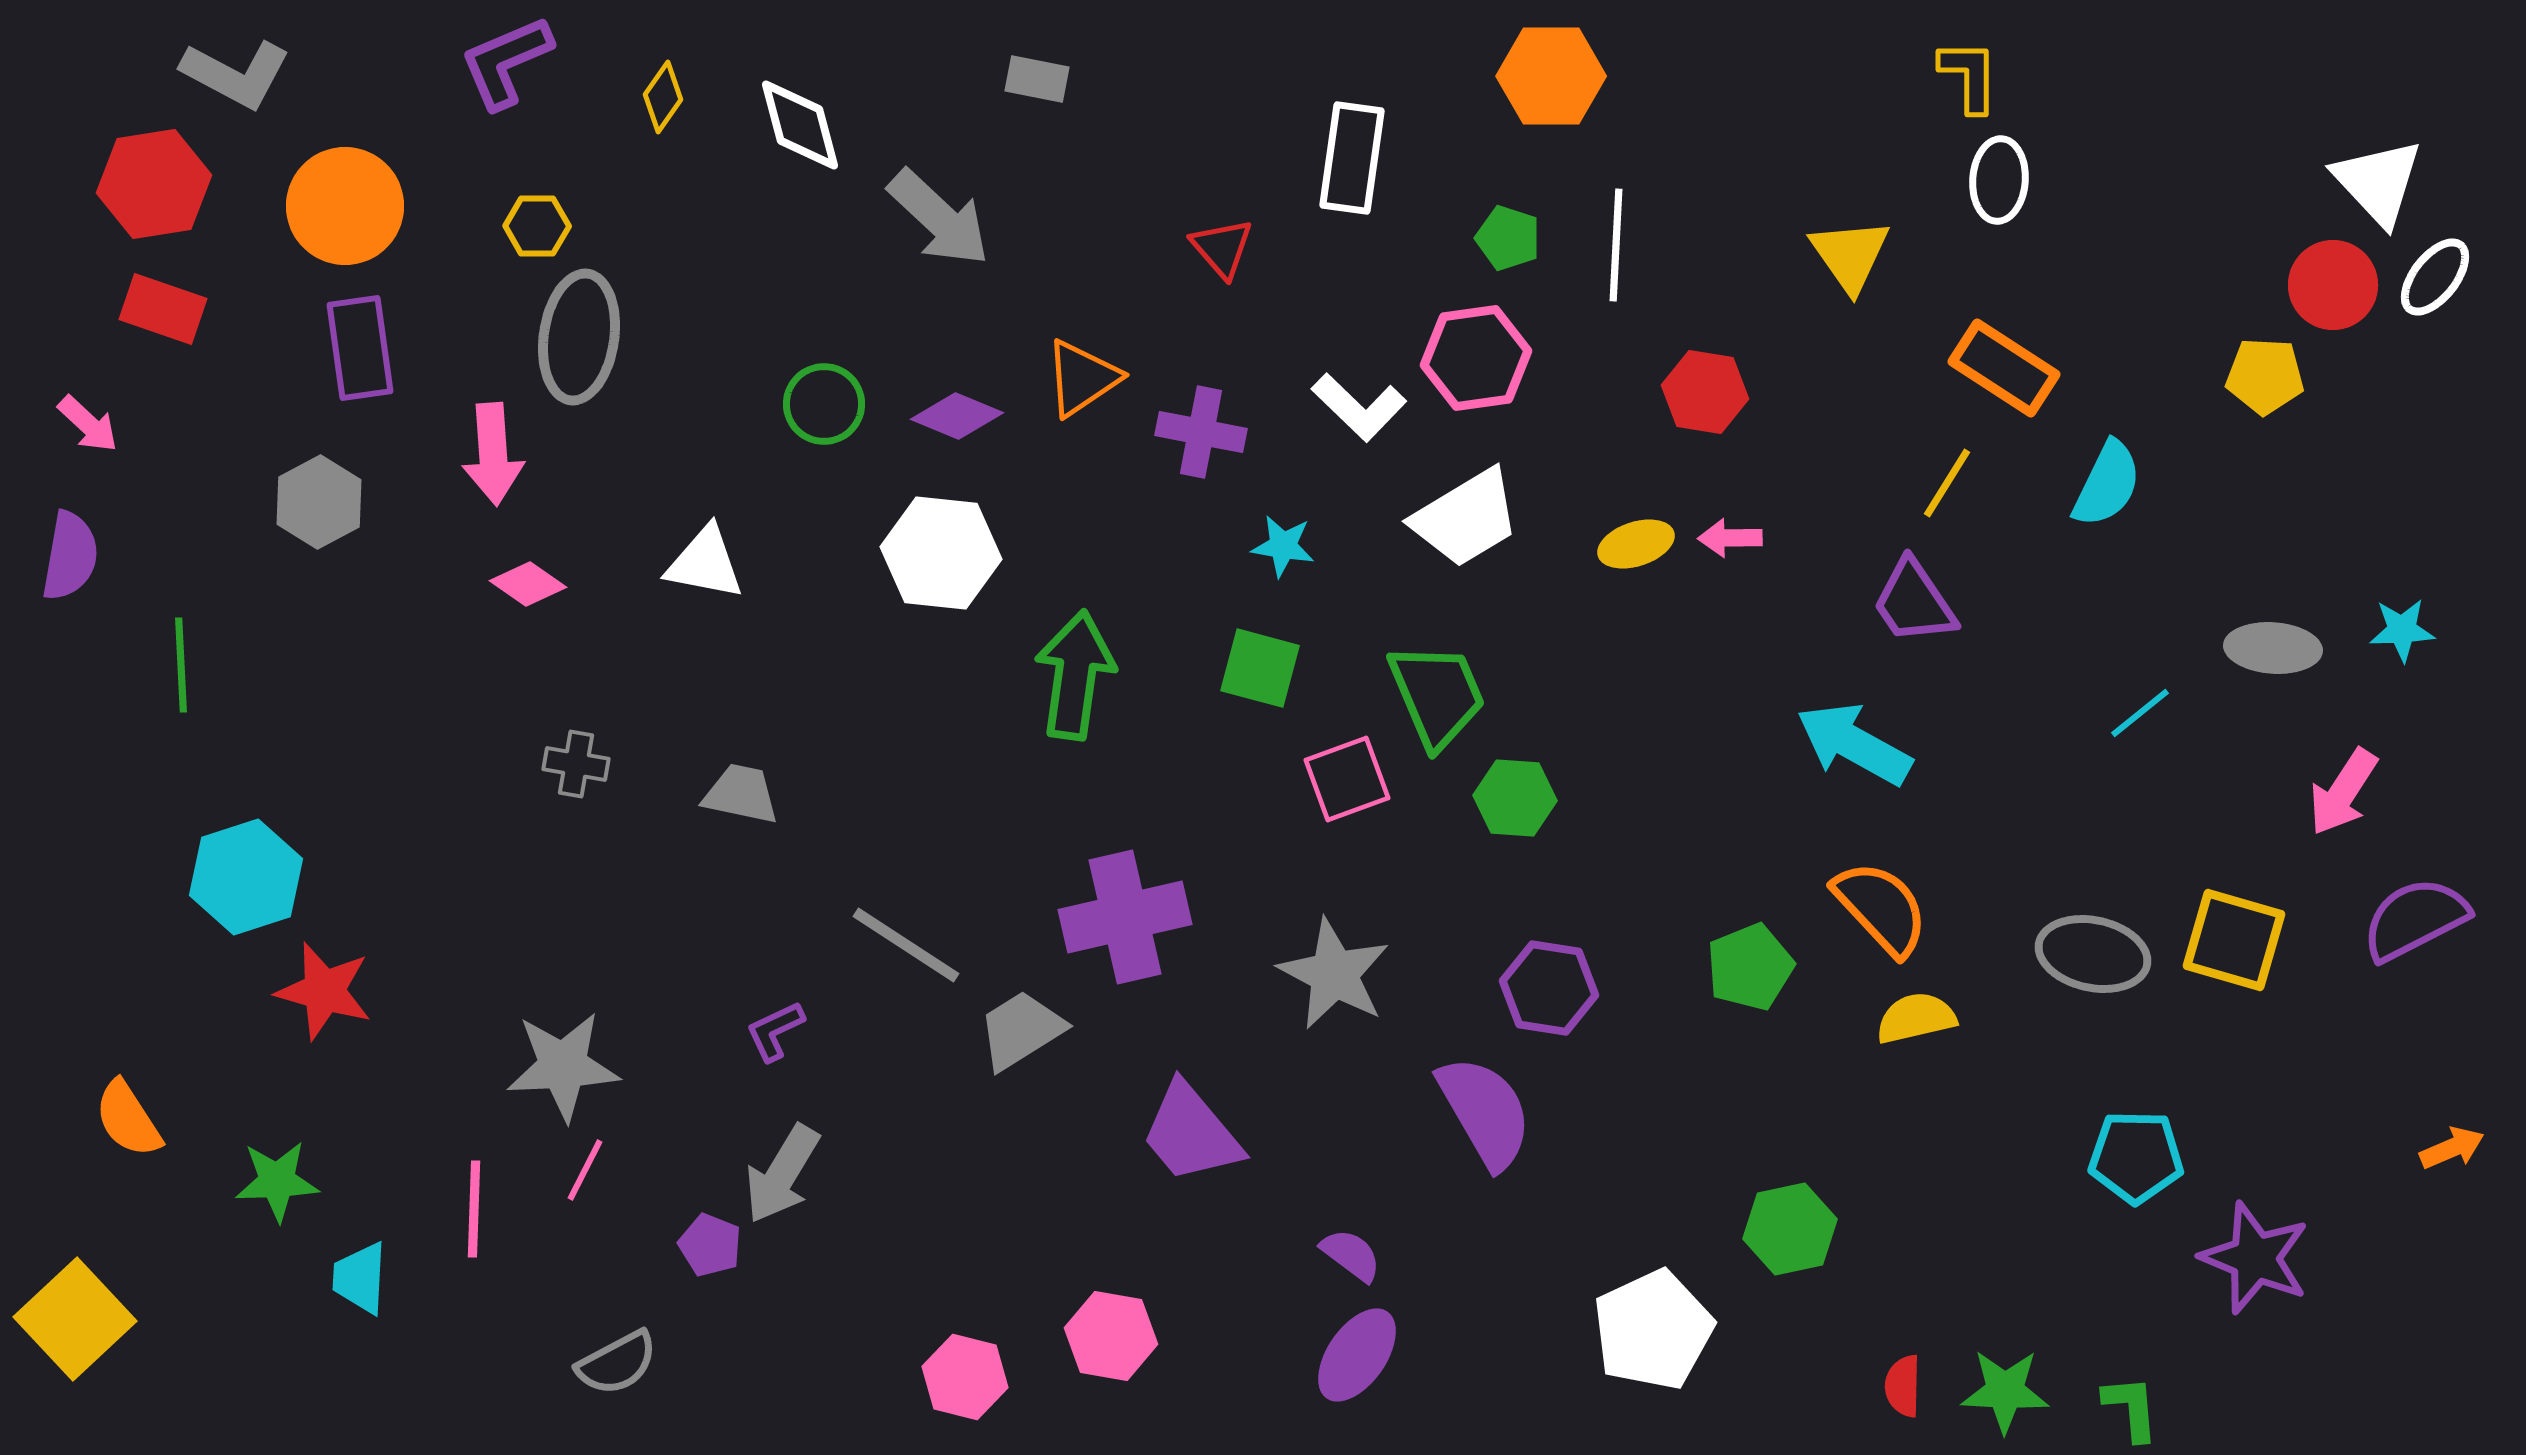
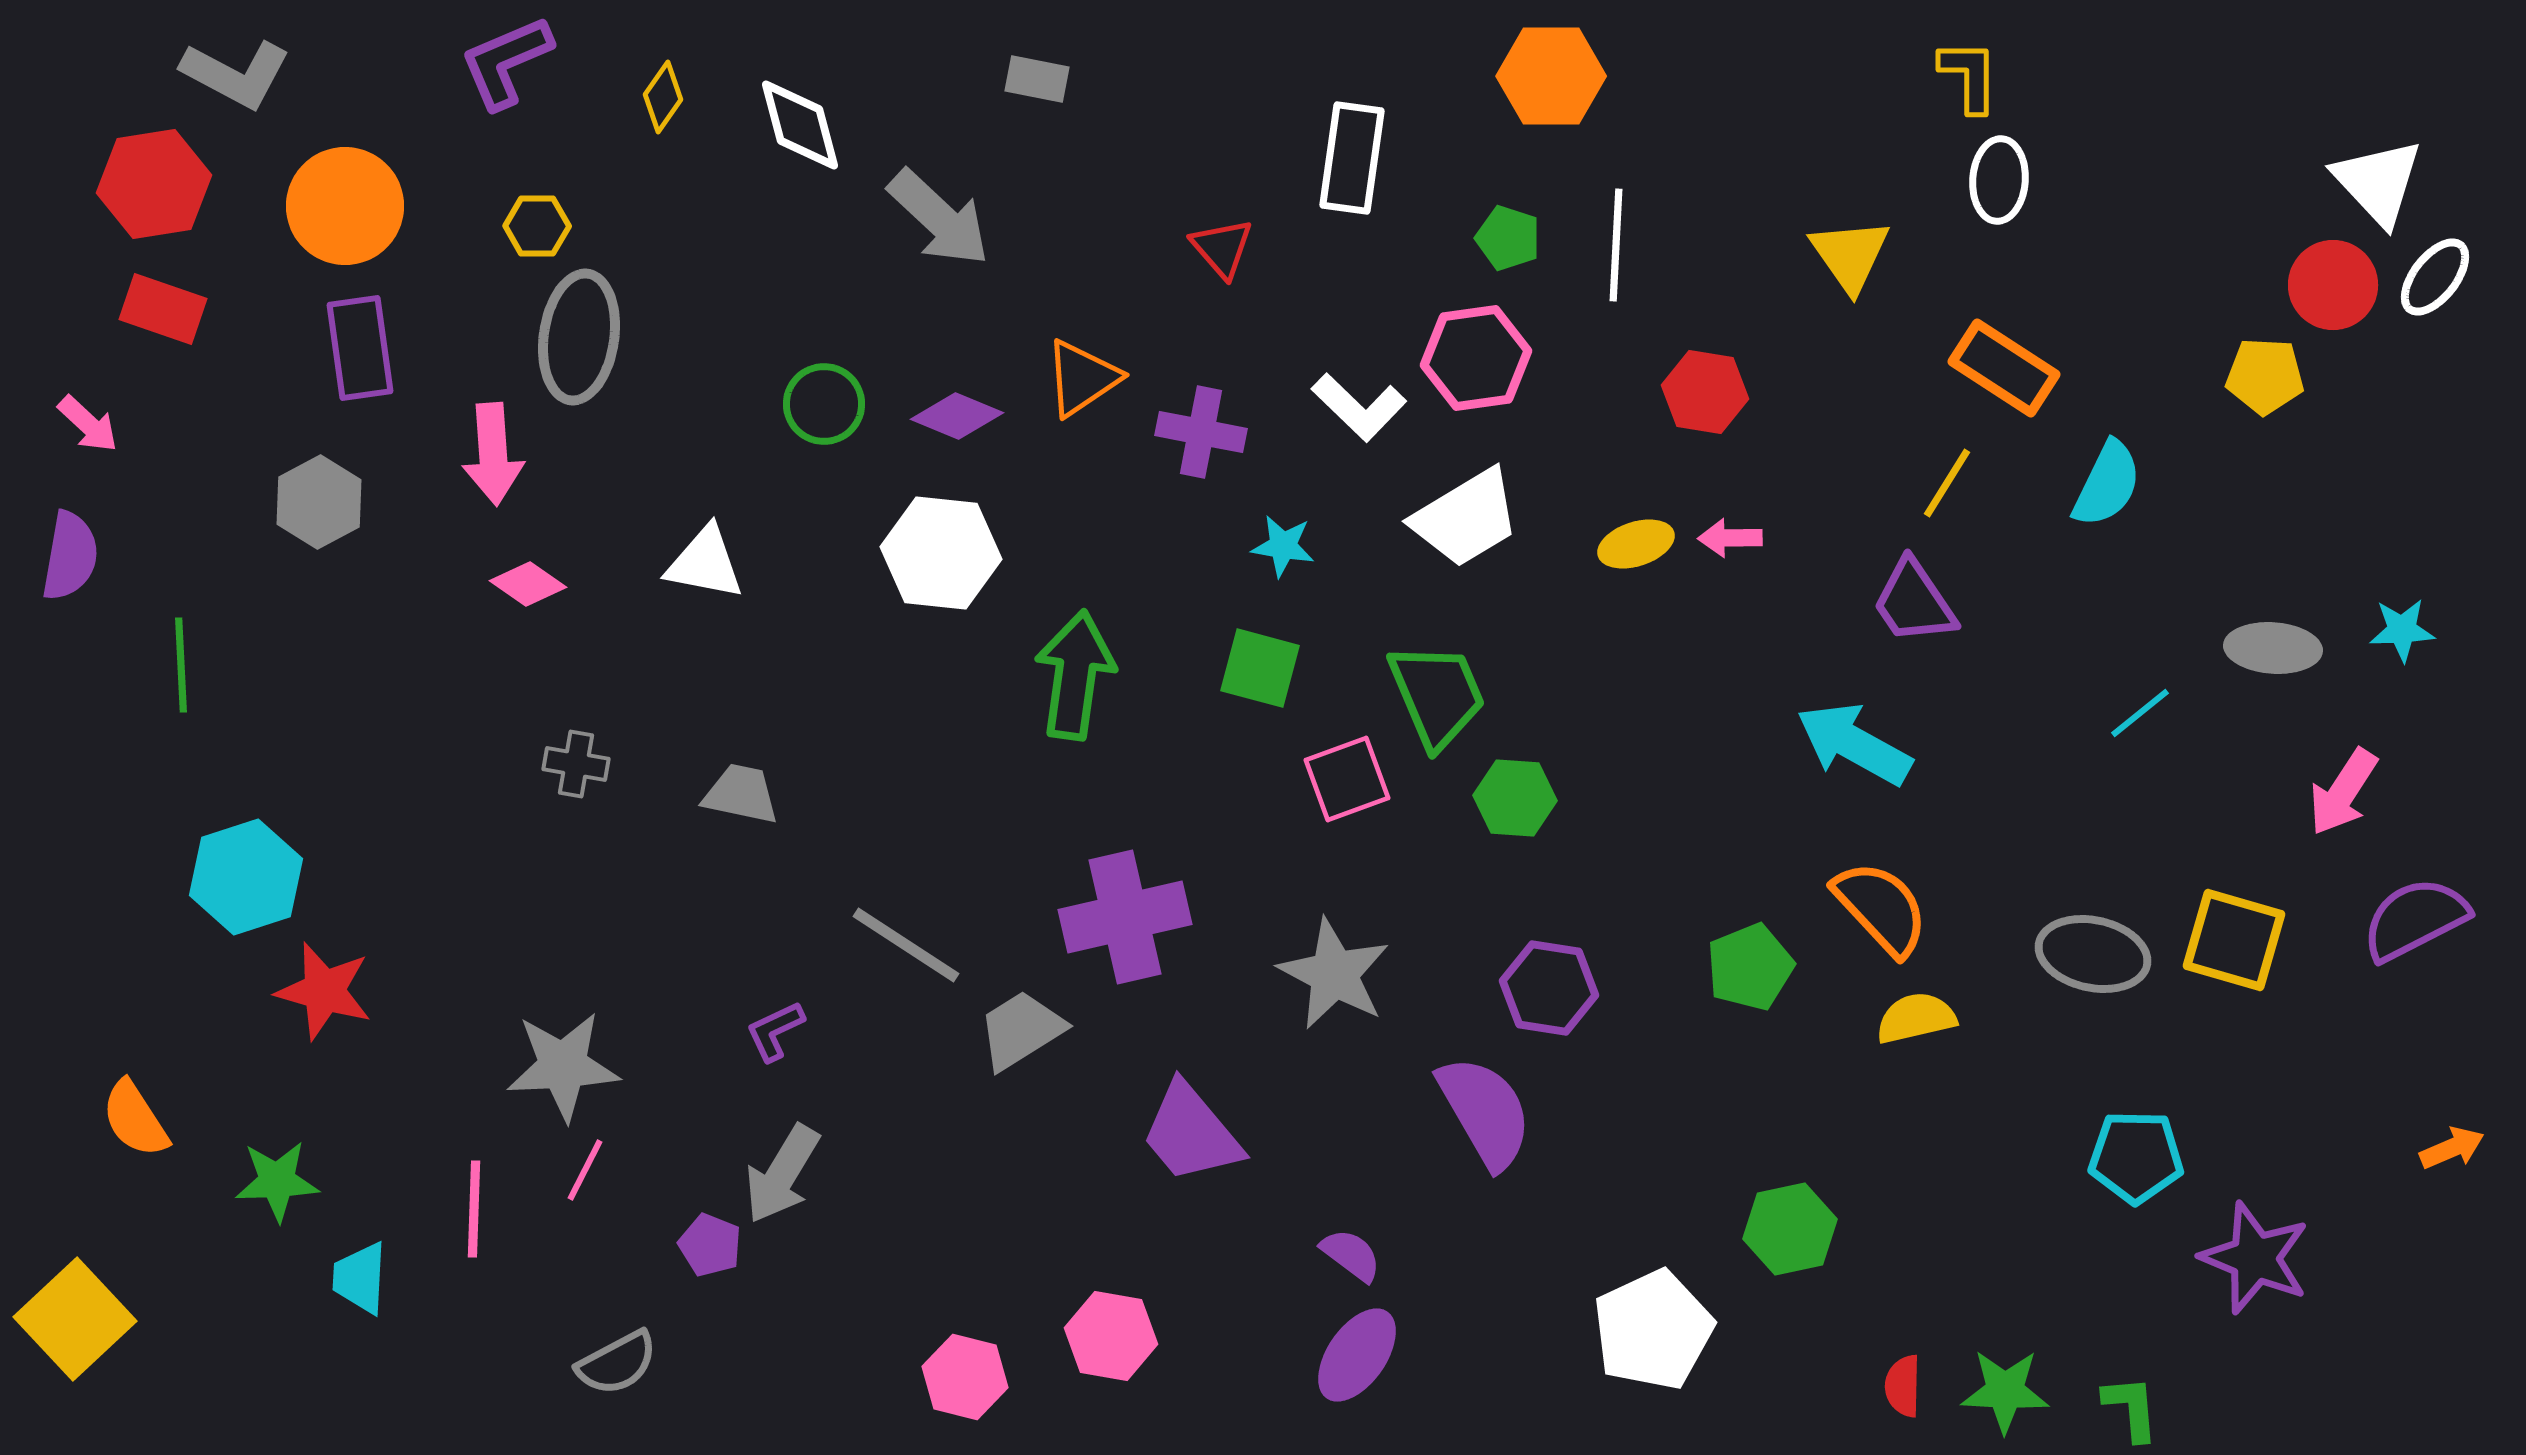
orange semicircle at (128, 1119): moved 7 px right
